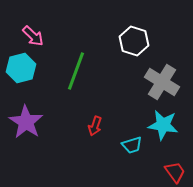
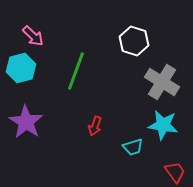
cyan trapezoid: moved 1 px right, 2 px down
